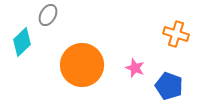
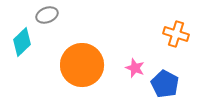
gray ellipse: moved 1 px left; rotated 40 degrees clockwise
blue pentagon: moved 4 px left, 2 px up; rotated 8 degrees clockwise
